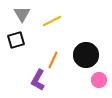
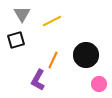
pink circle: moved 4 px down
